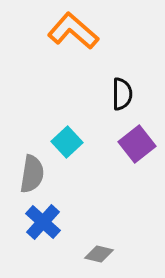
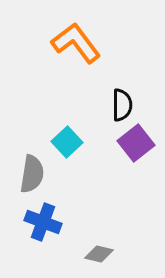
orange L-shape: moved 3 px right, 12 px down; rotated 12 degrees clockwise
black semicircle: moved 11 px down
purple square: moved 1 px left, 1 px up
blue cross: rotated 21 degrees counterclockwise
